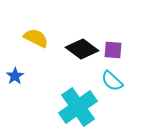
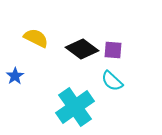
cyan cross: moved 3 px left
